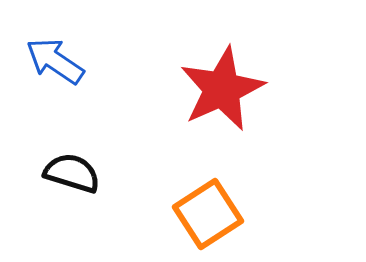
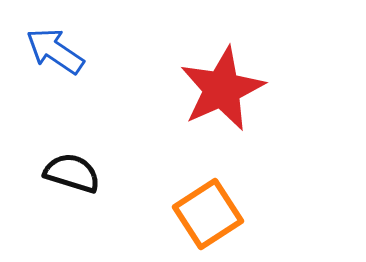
blue arrow: moved 10 px up
